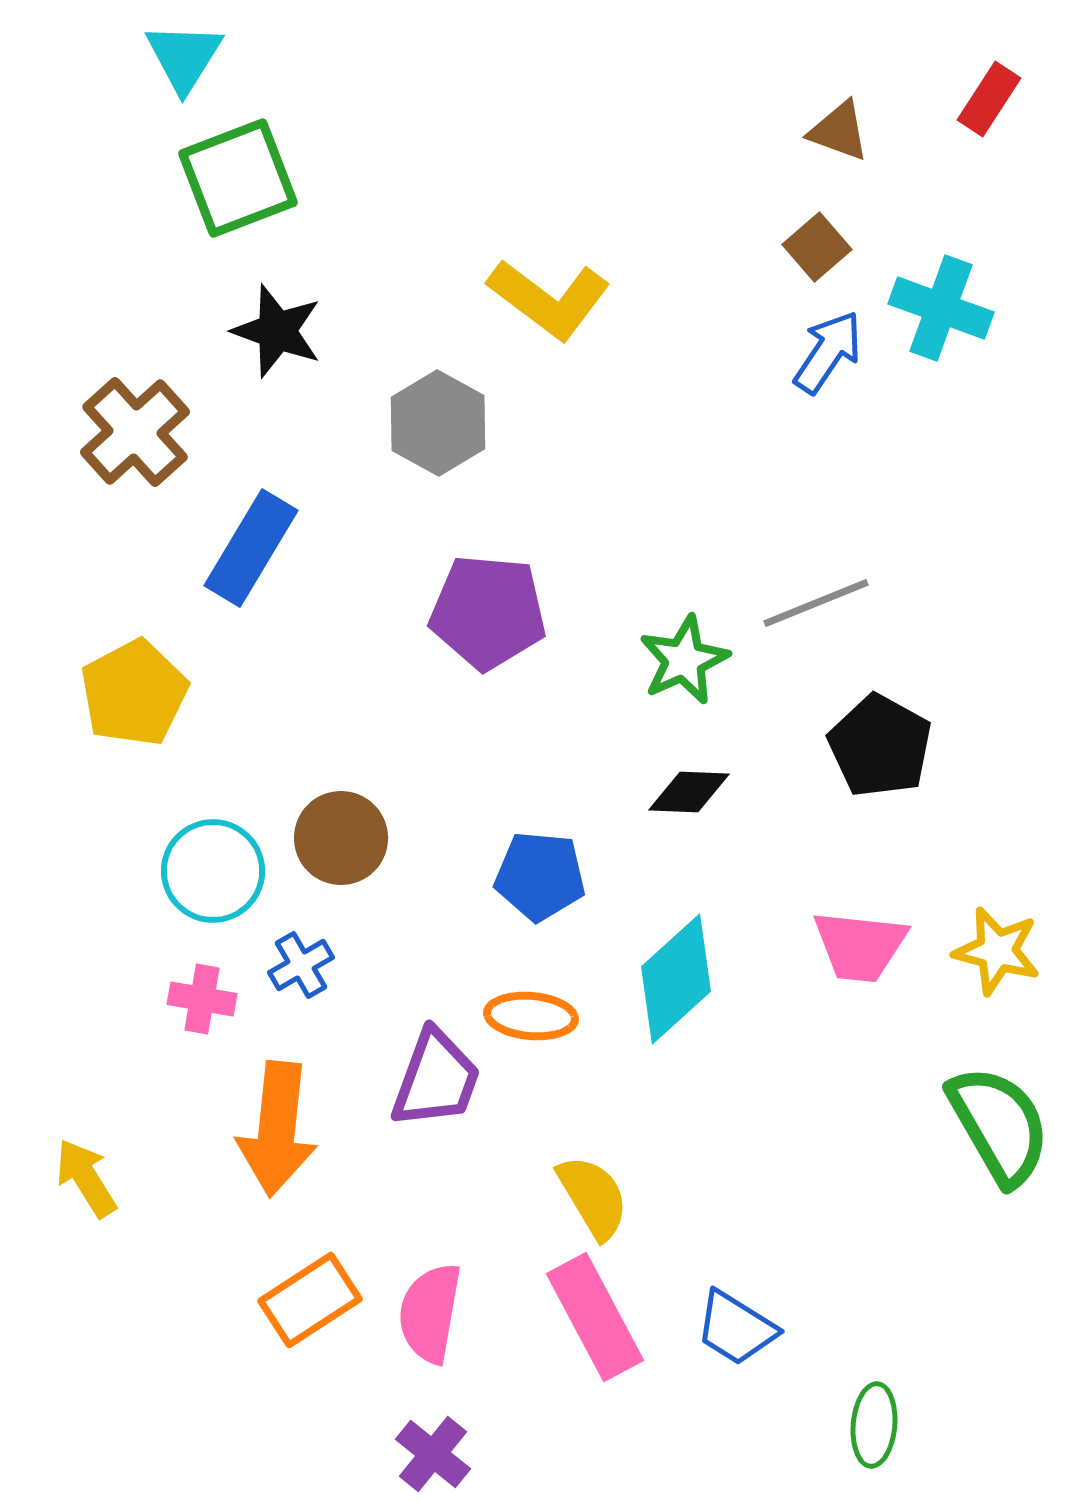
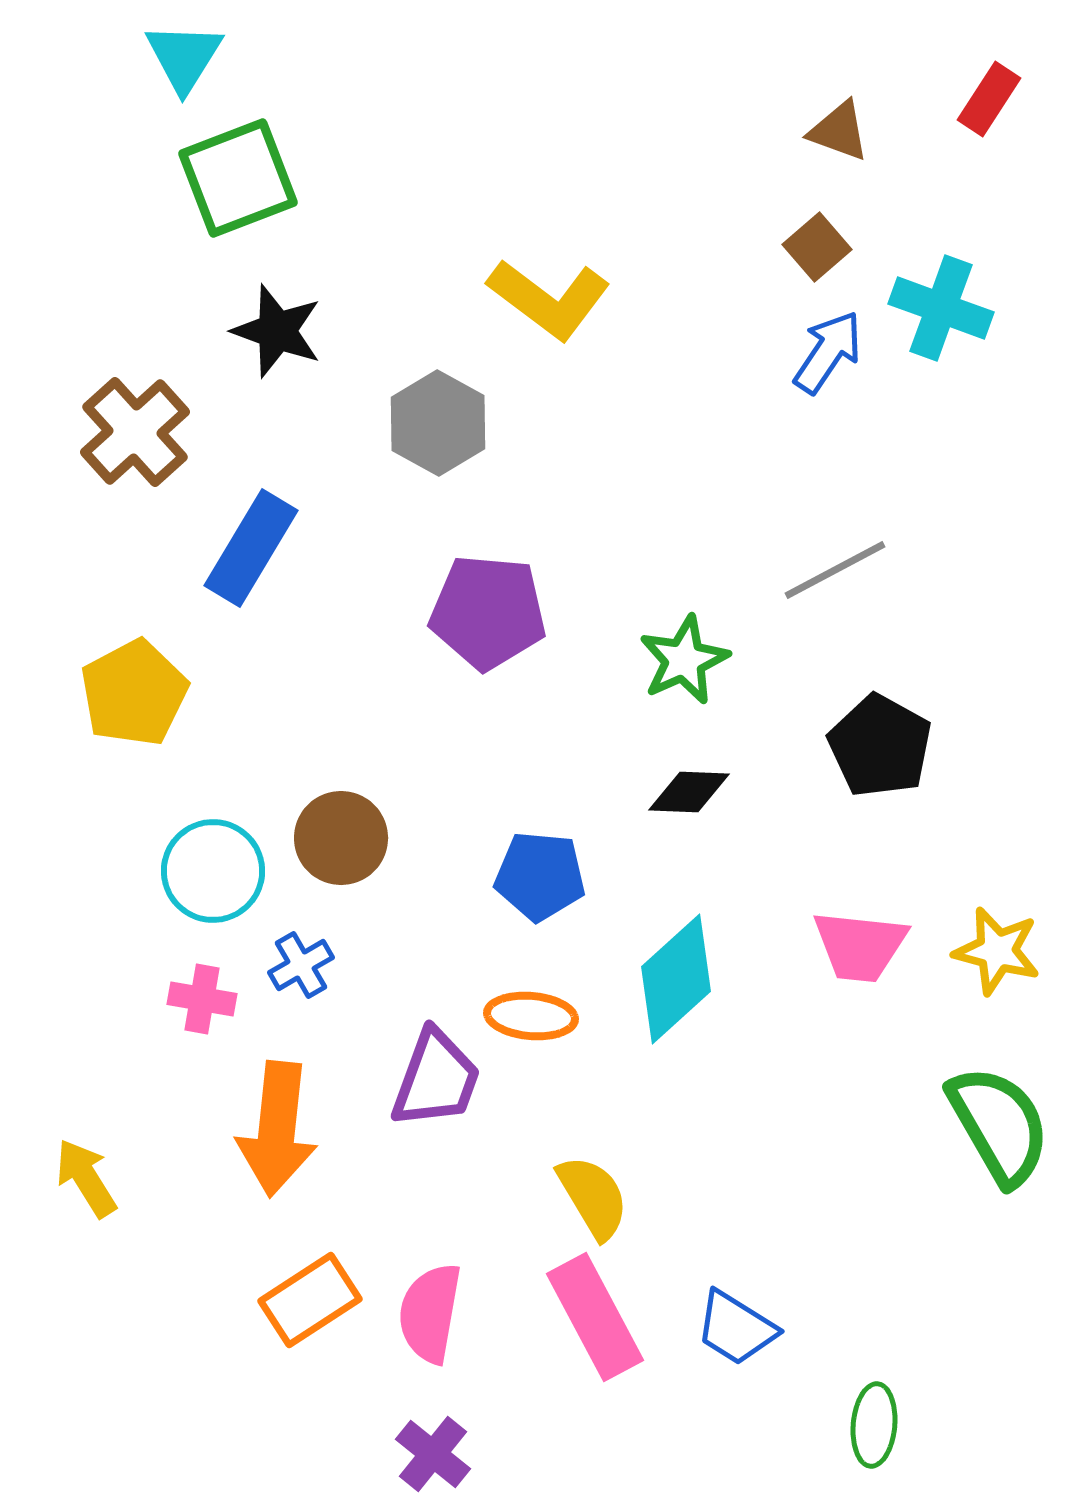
gray line: moved 19 px right, 33 px up; rotated 6 degrees counterclockwise
